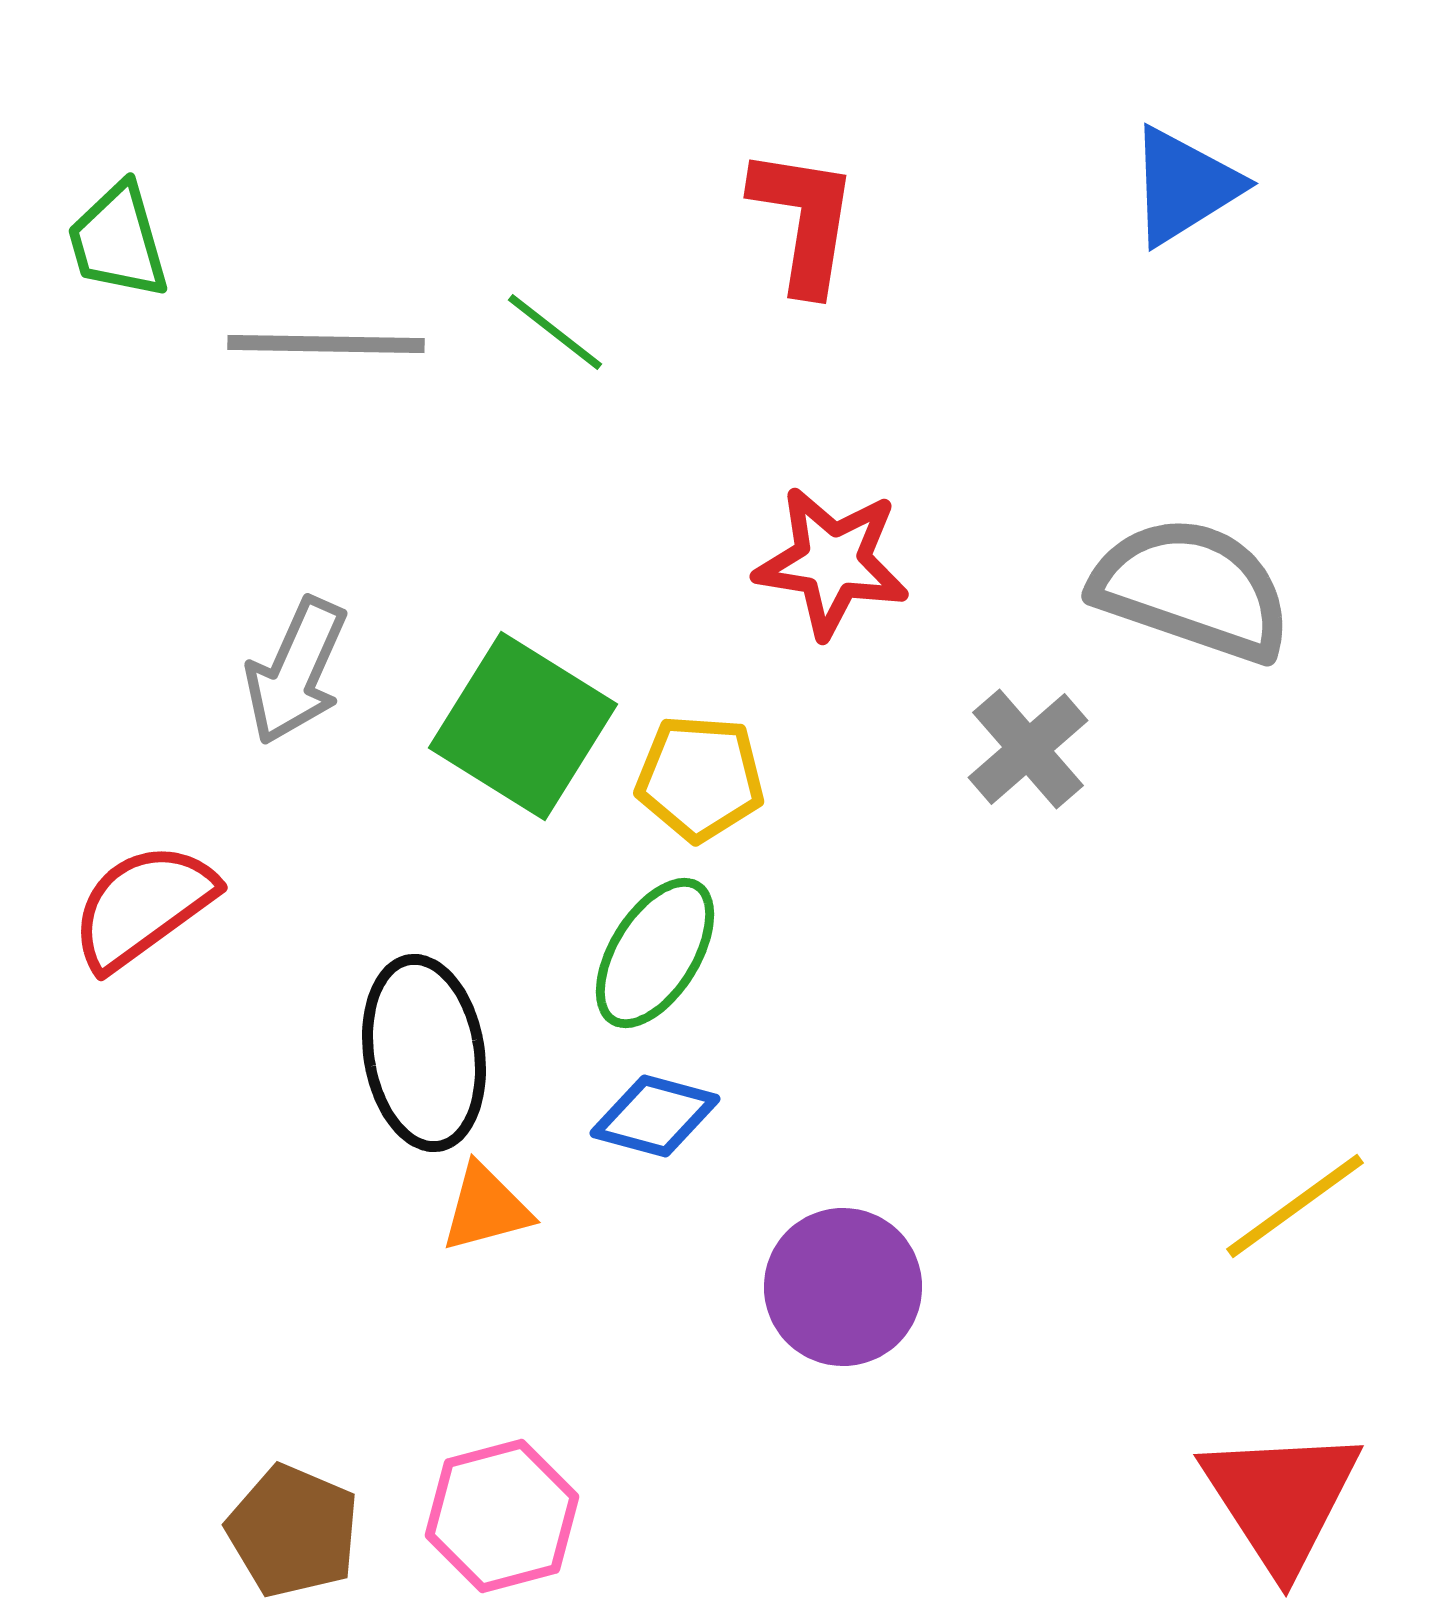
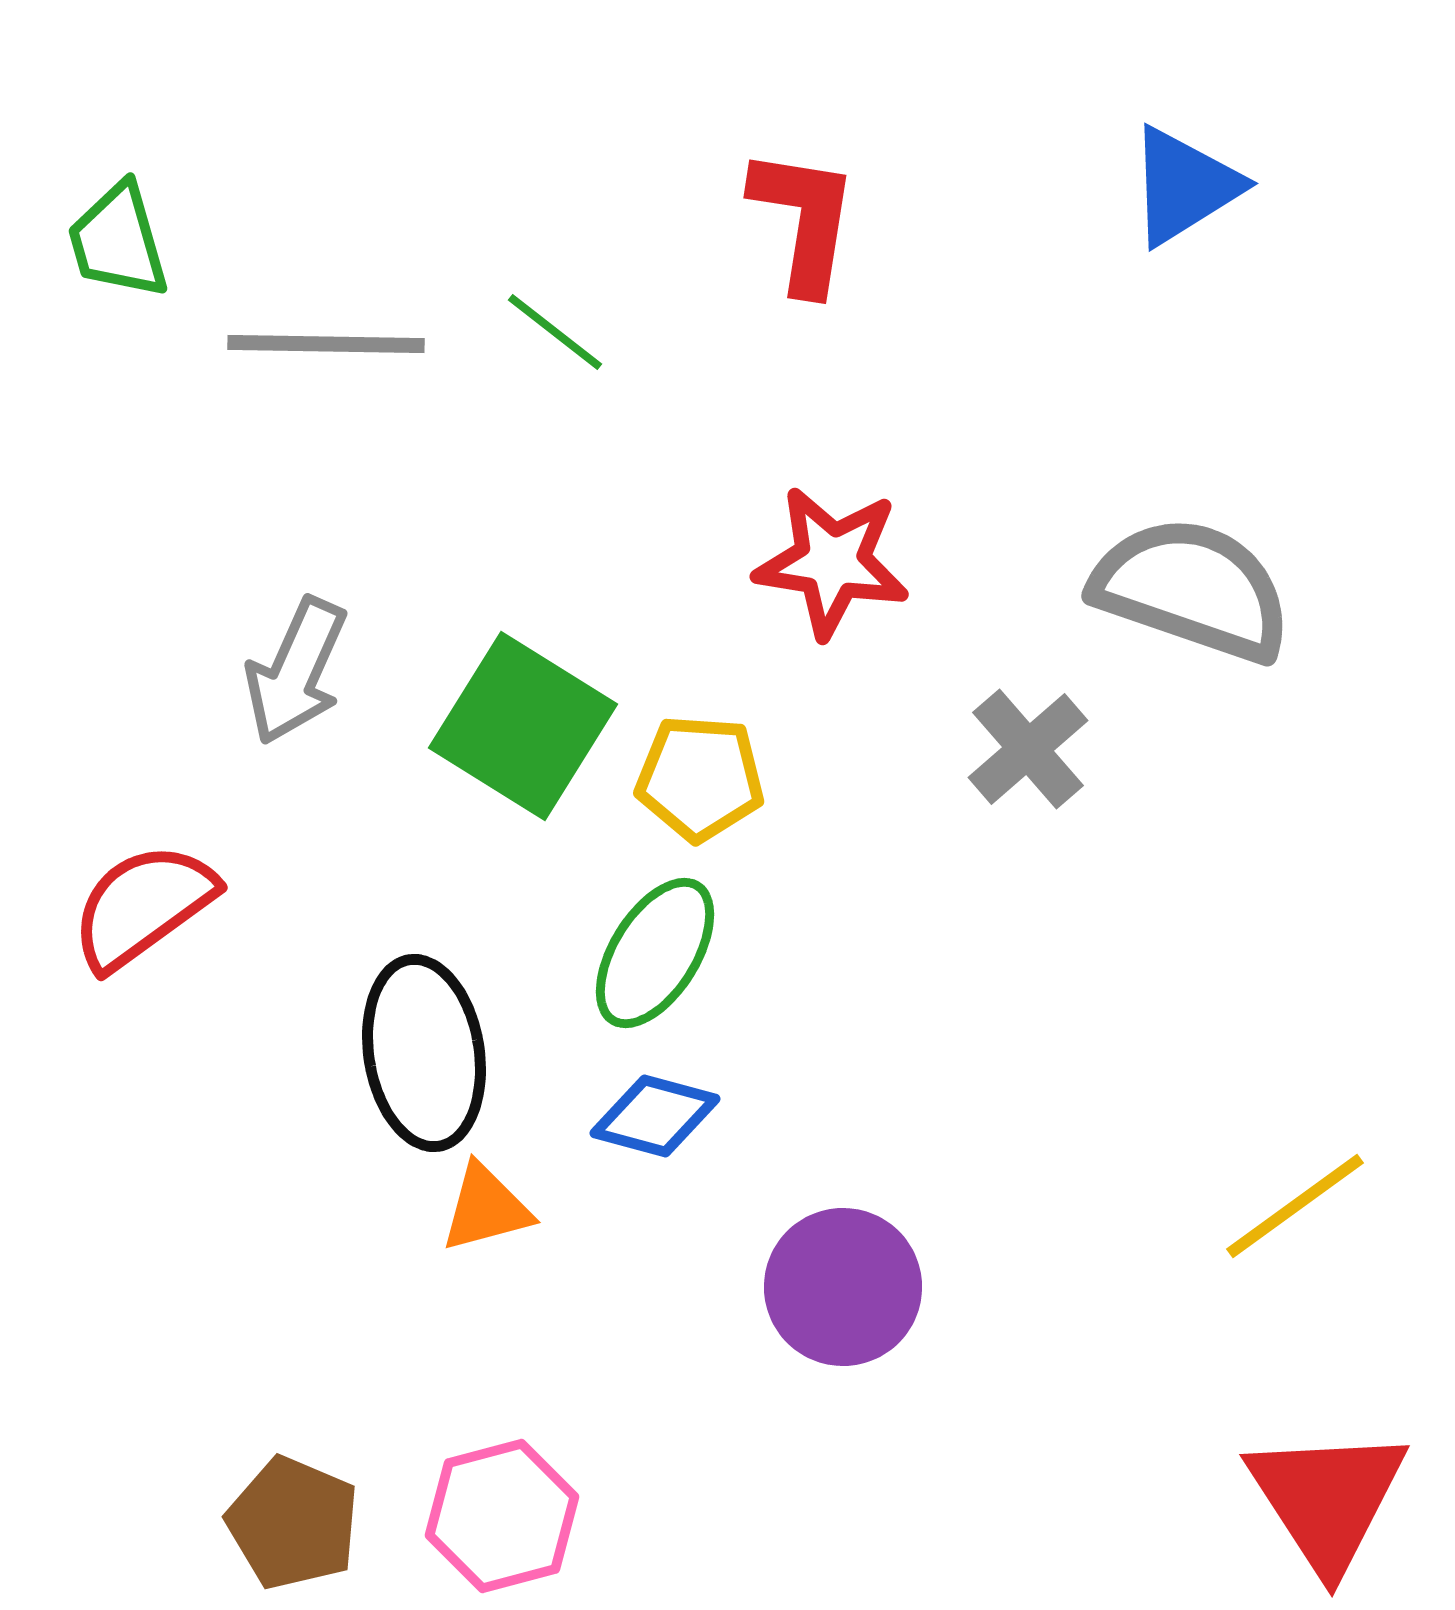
red triangle: moved 46 px right
brown pentagon: moved 8 px up
